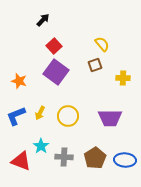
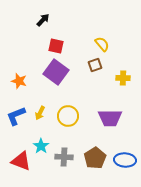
red square: moved 2 px right; rotated 35 degrees counterclockwise
